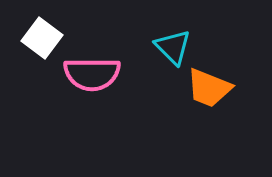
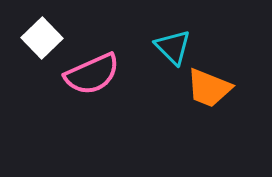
white square: rotated 9 degrees clockwise
pink semicircle: rotated 24 degrees counterclockwise
